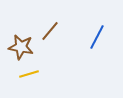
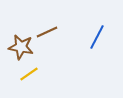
brown line: moved 3 px left, 1 px down; rotated 25 degrees clockwise
yellow line: rotated 18 degrees counterclockwise
